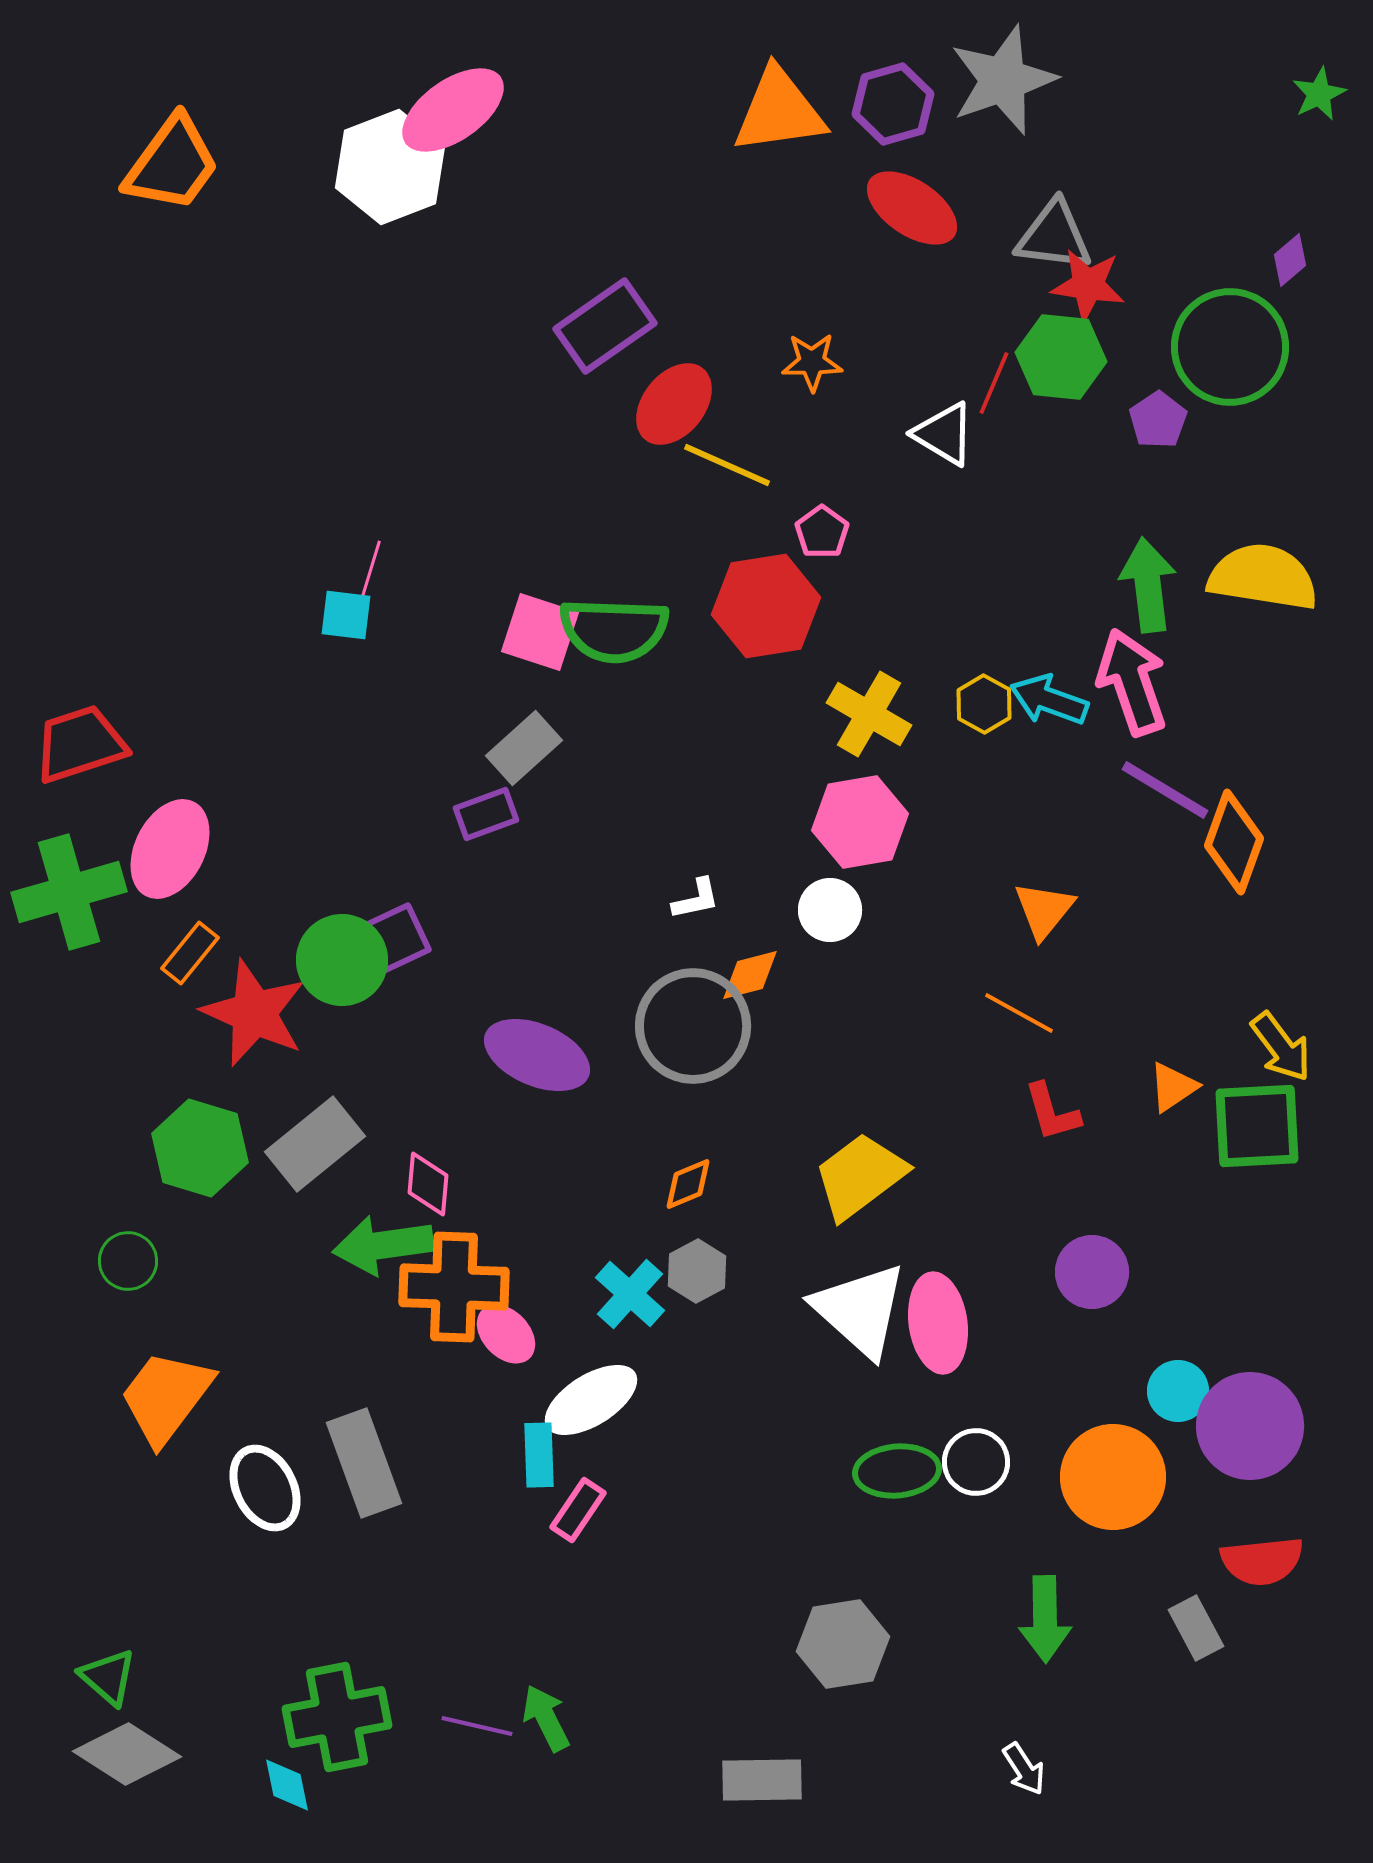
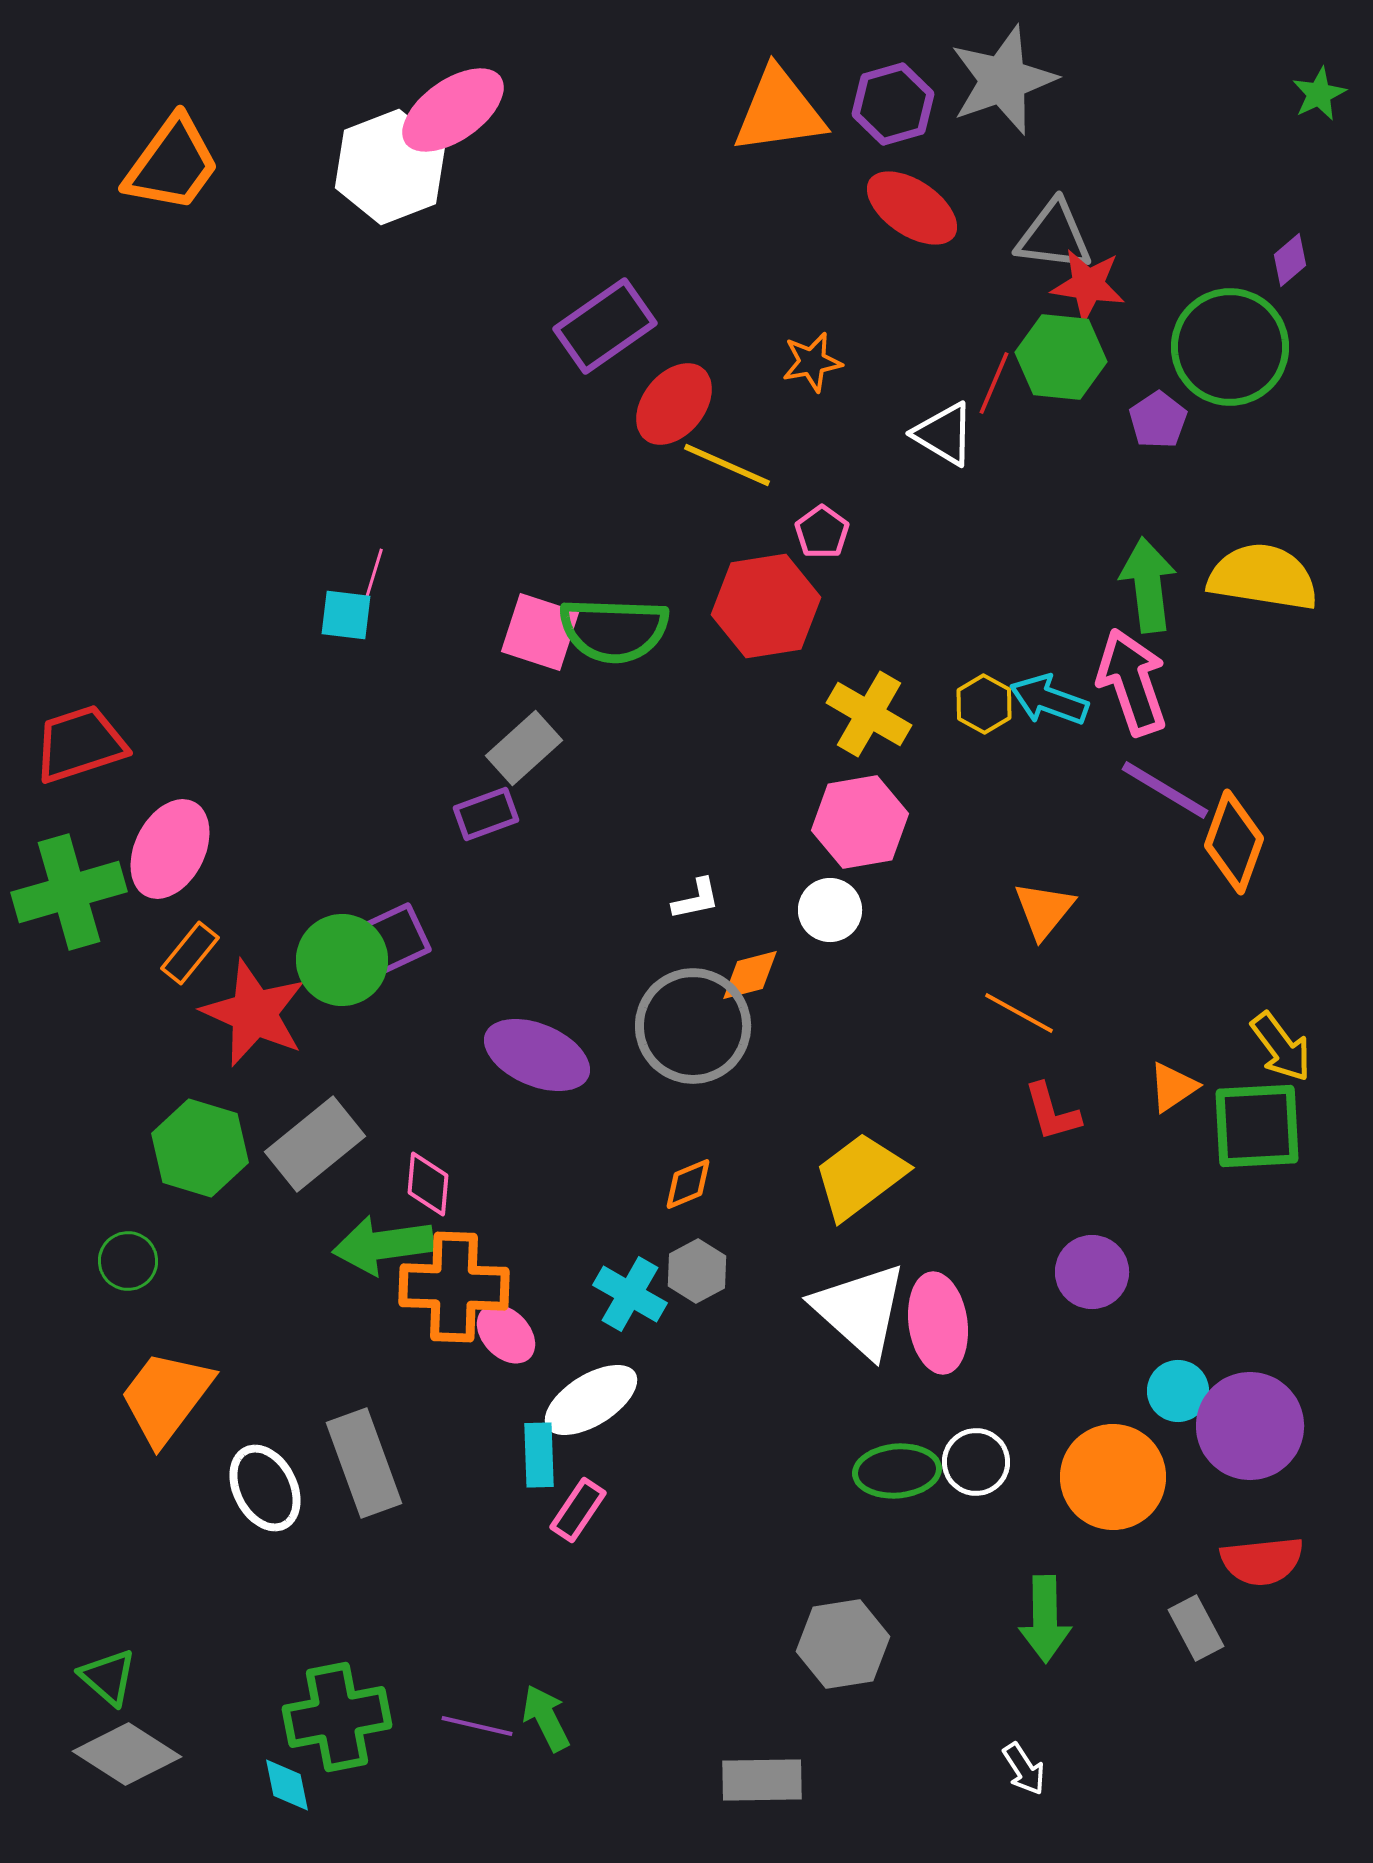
orange star at (812, 362): rotated 10 degrees counterclockwise
pink line at (370, 572): moved 2 px right, 8 px down
cyan cross at (630, 1294): rotated 12 degrees counterclockwise
